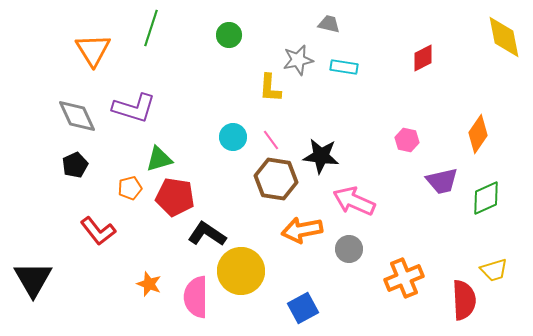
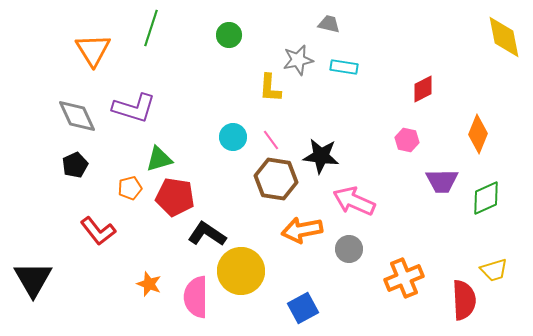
red diamond: moved 31 px down
orange diamond: rotated 12 degrees counterclockwise
purple trapezoid: rotated 12 degrees clockwise
